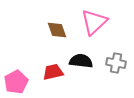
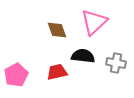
black semicircle: moved 2 px right, 5 px up
red trapezoid: moved 4 px right
pink pentagon: moved 7 px up
